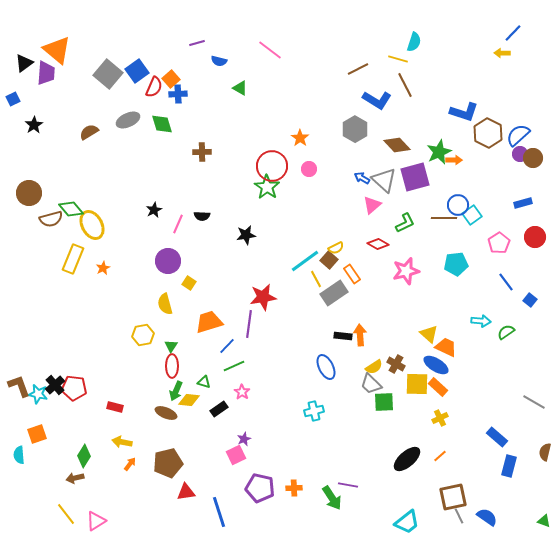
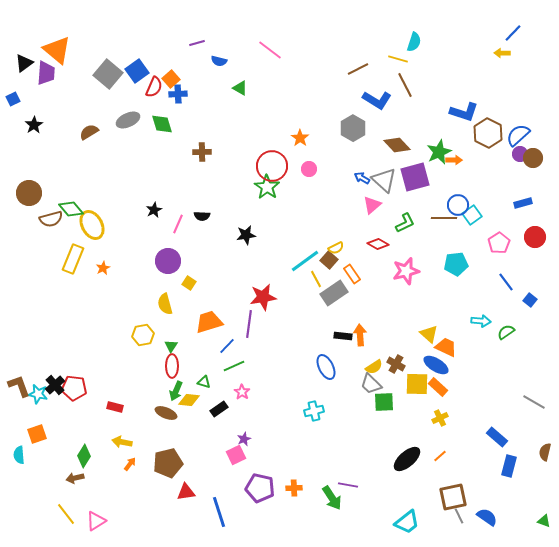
gray hexagon at (355, 129): moved 2 px left, 1 px up
